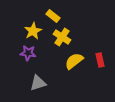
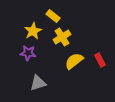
yellow cross: rotated 24 degrees clockwise
red rectangle: rotated 16 degrees counterclockwise
